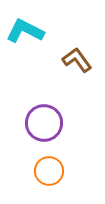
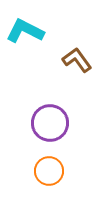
purple circle: moved 6 px right
